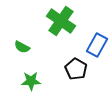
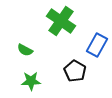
green semicircle: moved 3 px right, 3 px down
black pentagon: moved 1 px left, 2 px down
